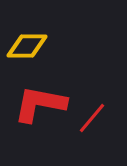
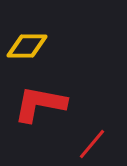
red line: moved 26 px down
